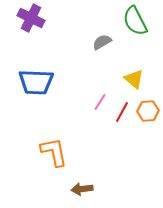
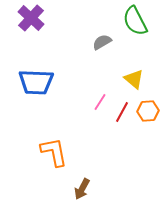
purple cross: rotated 16 degrees clockwise
brown arrow: rotated 55 degrees counterclockwise
